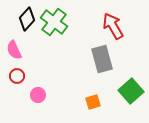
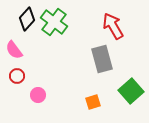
pink semicircle: rotated 12 degrees counterclockwise
